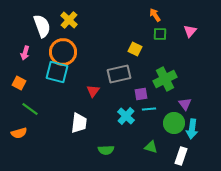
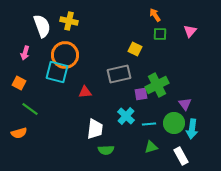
yellow cross: moved 1 px down; rotated 30 degrees counterclockwise
orange circle: moved 2 px right, 3 px down
green cross: moved 8 px left, 6 px down
red triangle: moved 8 px left, 1 px down; rotated 48 degrees clockwise
cyan line: moved 15 px down
white trapezoid: moved 16 px right, 6 px down
green triangle: rotated 32 degrees counterclockwise
white rectangle: rotated 48 degrees counterclockwise
